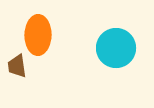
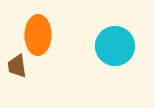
cyan circle: moved 1 px left, 2 px up
